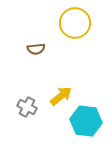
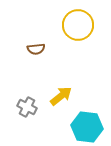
yellow circle: moved 3 px right, 2 px down
cyan hexagon: moved 1 px right, 6 px down
